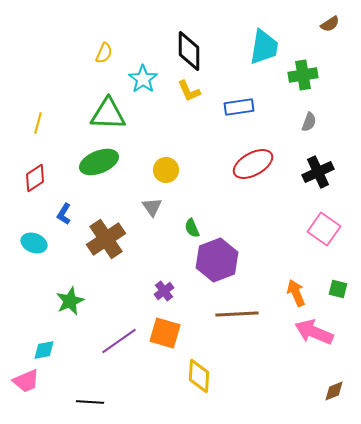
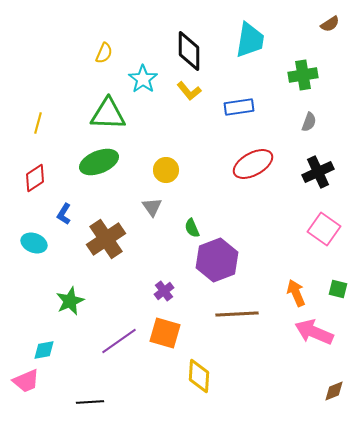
cyan trapezoid: moved 14 px left, 7 px up
yellow L-shape: rotated 15 degrees counterclockwise
black line: rotated 8 degrees counterclockwise
